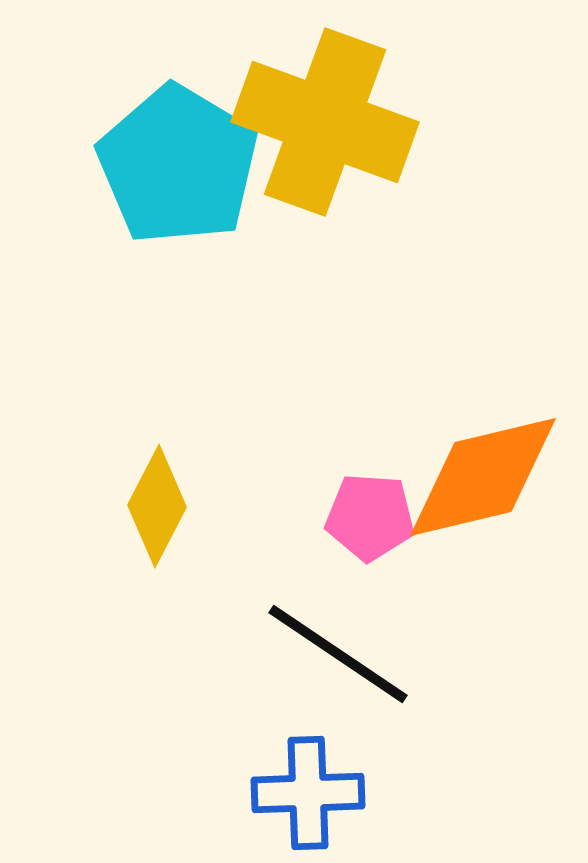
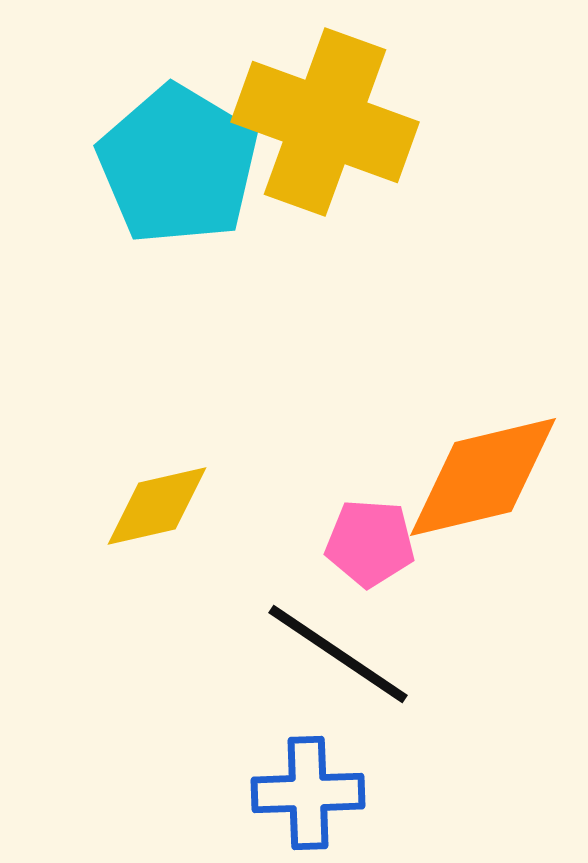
yellow diamond: rotated 50 degrees clockwise
pink pentagon: moved 26 px down
